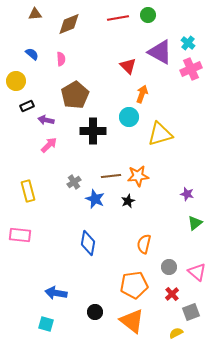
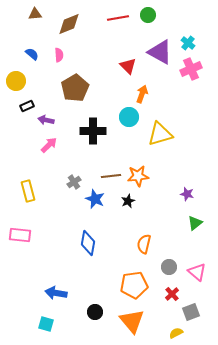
pink semicircle: moved 2 px left, 4 px up
brown pentagon: moved 7 px up
orange triangle: rotated 12 degrees clockwise
